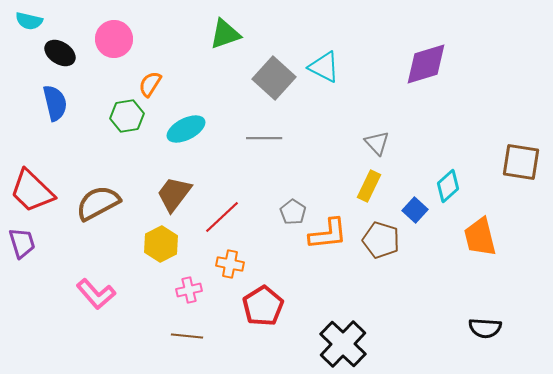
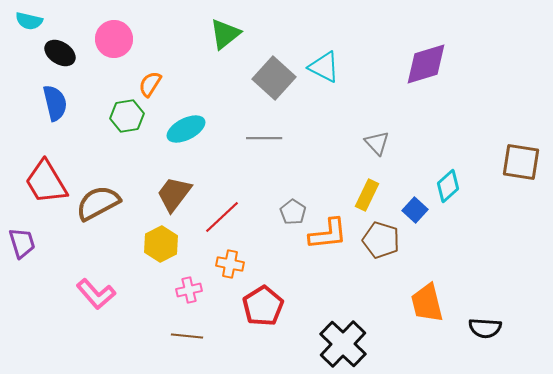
green triangle: rotated 20 degrees counterclockwise
yellow rectangle: moved 2 px left, 9 px down
red trapezoid: moved 14 px right, 9 px up; rotated 15 degrees clockwise
orange trapezoid: moved 53 px left, 66 px down
